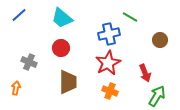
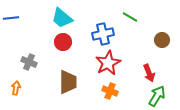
blue line: moved 8 px left, 3 px down; rotated 35 degrees clockwise
blue cross: moved 6 px left
brown circle: moved 2 px right
red circle: moved 2 px right, 6 px up
red arrow: moved 4 px right
